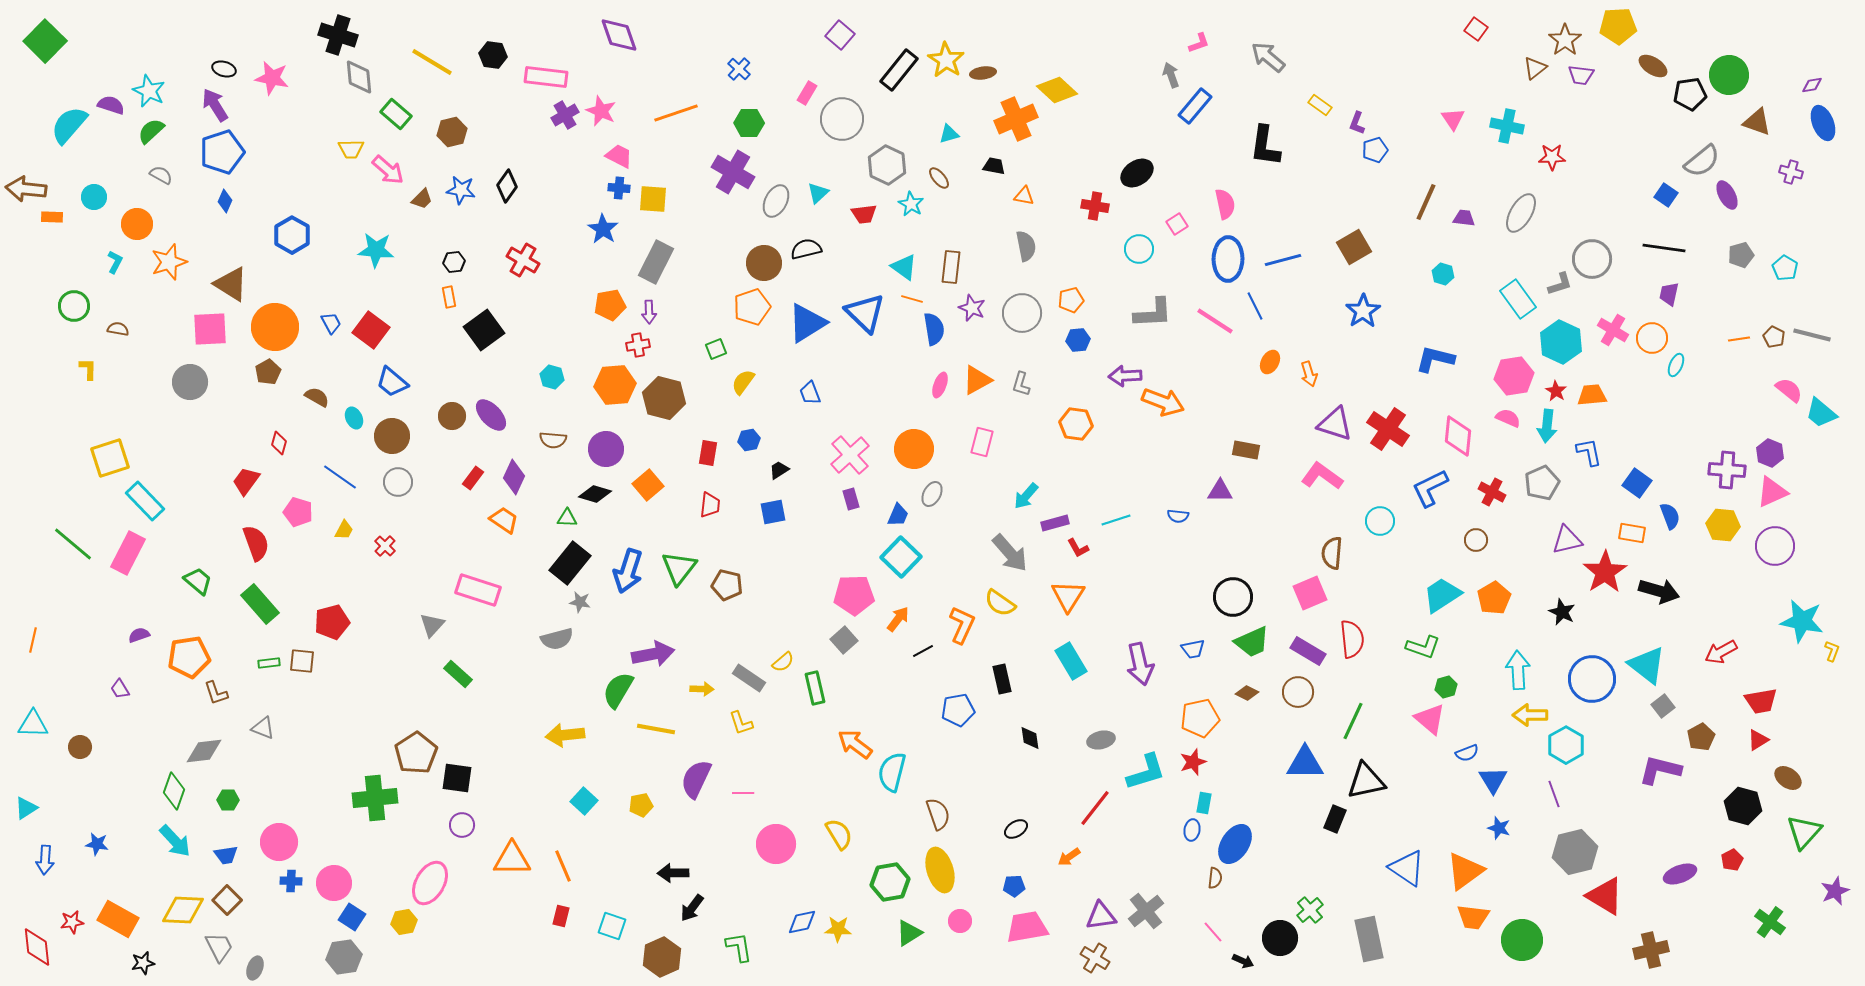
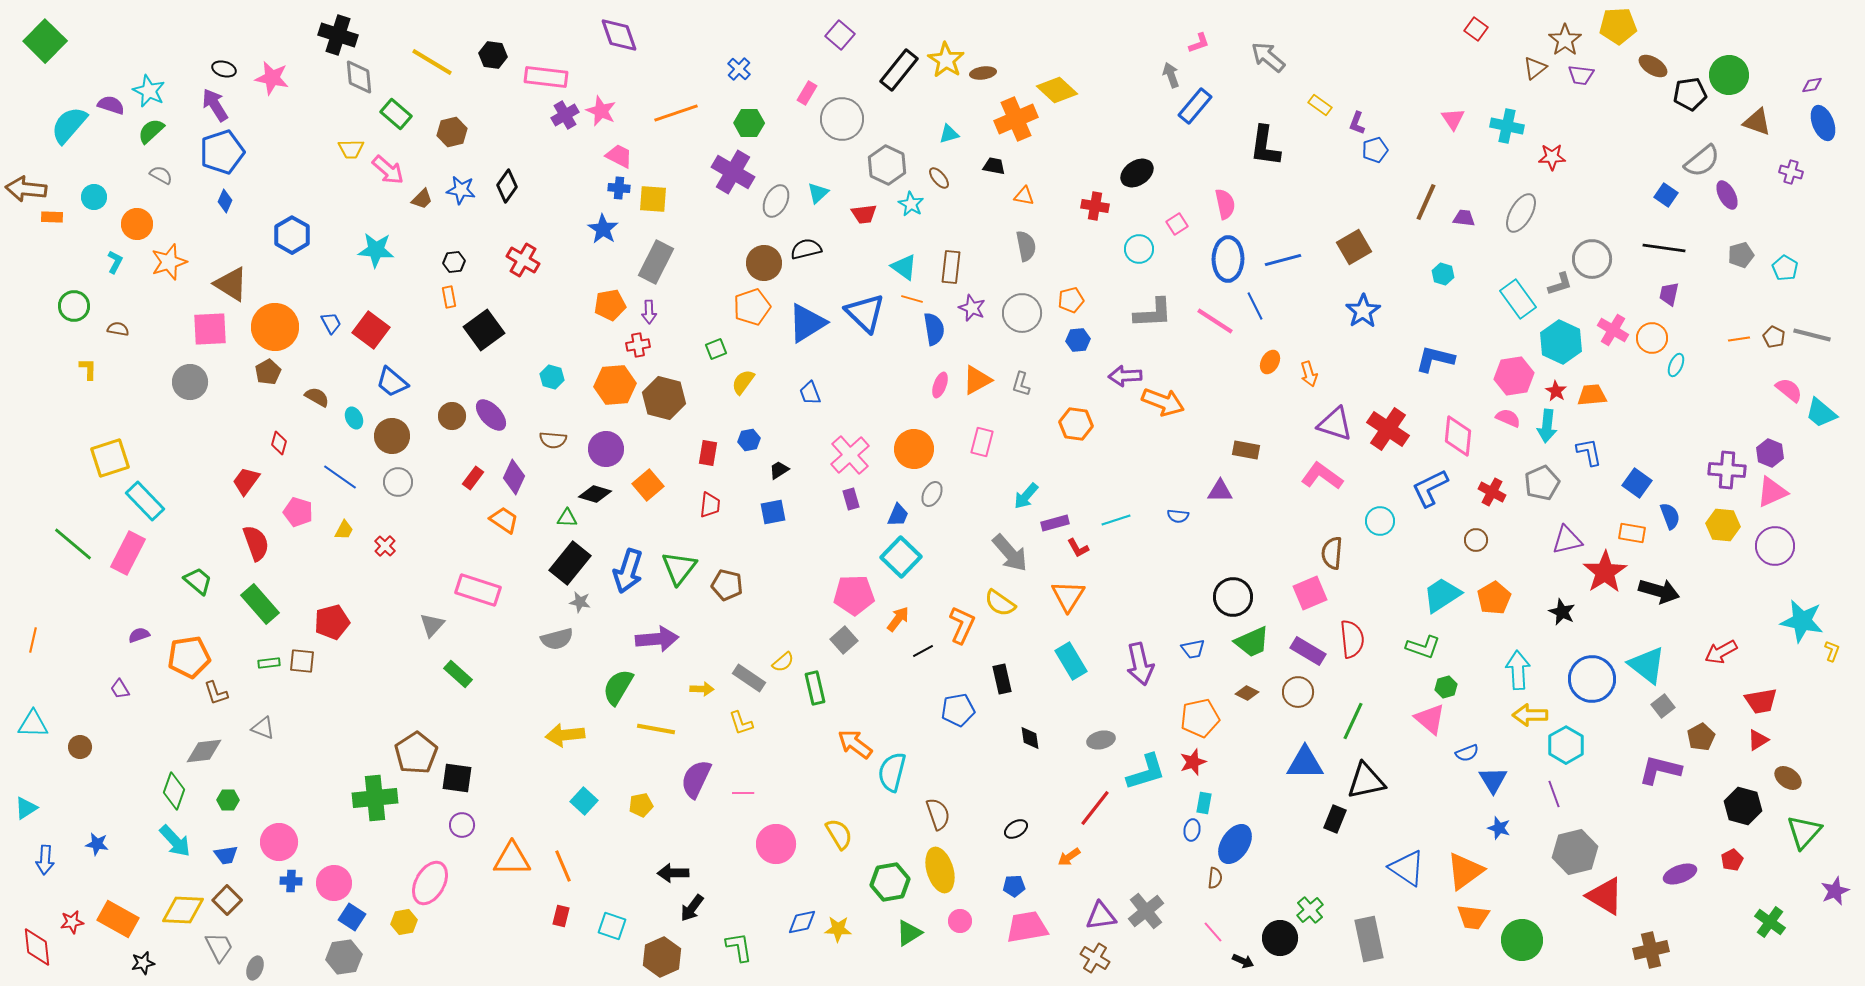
purple arrow at (653, 654): moved 4 px right, 15 px up; rotated 6 degrees clockwise
green semicircle at (618, 690): moved 3 px up
